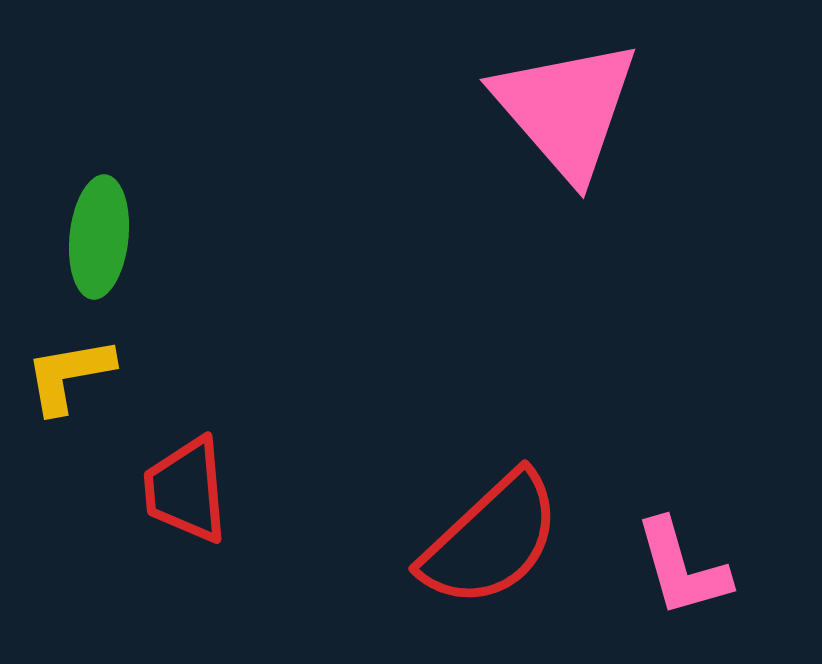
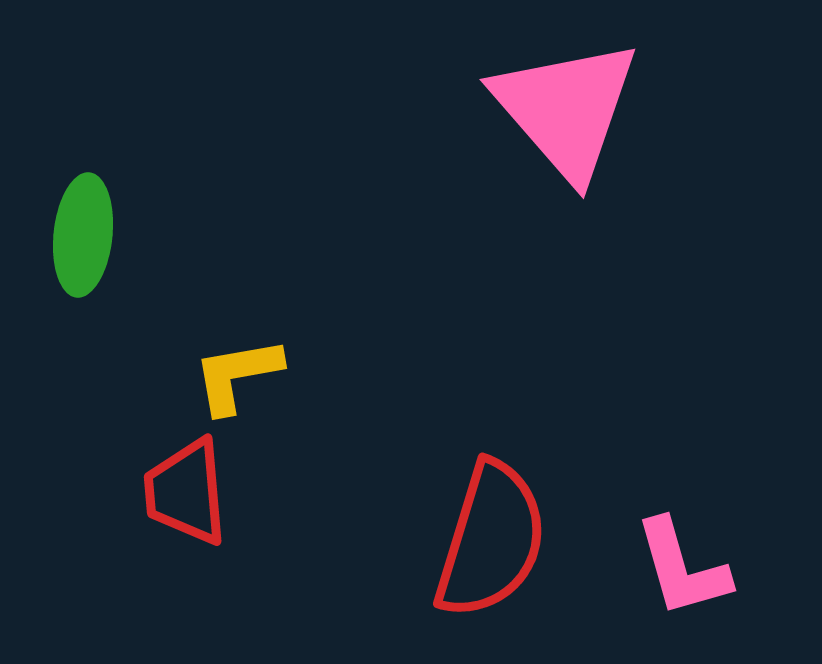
green ellipse: moved 16 px left, 2 px up
yellow L-shape: moved 168 px right
red trapezoid: moved 2 px down
red semicircle: rotated 30 degrees counterclockwise
